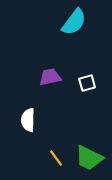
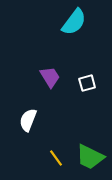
purple trapezoid: rotated 70 degrees clockwise
white semicircle: rotated 20 degrees clockwise
green trapezoid: moved 1 px right, 1 px up
